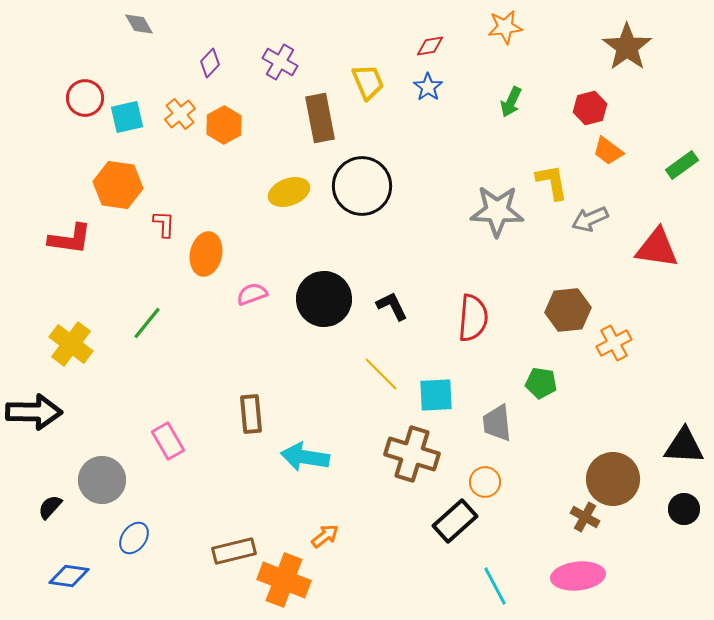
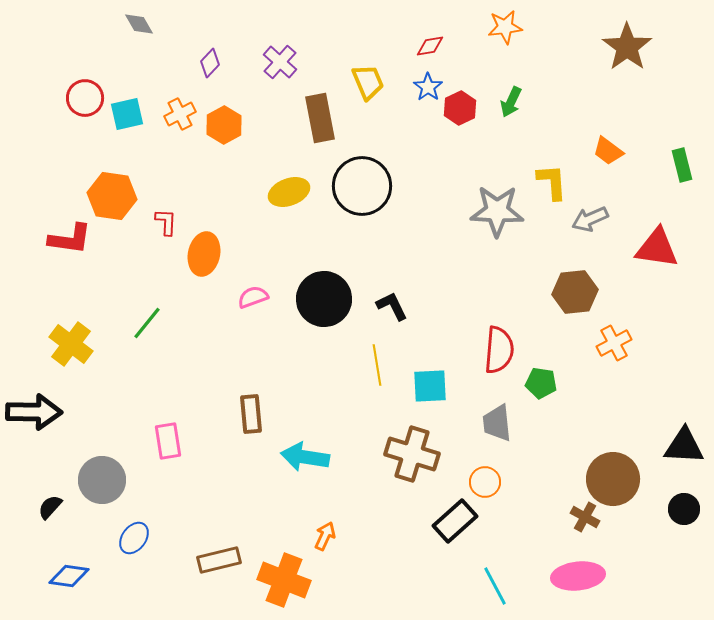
purple cross at (280, 62): rotated 12 degrees clockwise
red hexagon at (590, 108): moved 130 px left; rotated 12 degrees counterclockwise
orange cross at (180, 114): rotated 12 degrees clockwise
cyan square at (127, 117): moved 3 px up
green rectangle at (682, 165): rotated 68 degrees counterclockwise
yellow L-shape at (552, 182): rotated 6 degrees clockwise
orange hexagon at (118, 185): moved 6 px left, 11 px down
red L-shape at (164, 224): moved 2 px right, 2 px up
orange ellipse at (206, 254): moved 2 px left
pink semicircle at (252, 294): moved 1 px right, 3 px down
brown hexagon at (568, 310): moved 7 px right, 18 px up
red semicircle at (473, 318): moved 26 px right, 32 px down
yellow line at (381, 374): moved 4 px left, 9 px up; rotated 36 degrees clockwise
cyan square at (436, 395): moved 6 px left, 9 px up
pink rectangle at (168, 441): rotated 21 degrees clockwise
orange arrow at (325, 536): rotated 28 degrees counterclockwise
brown rectangle at (234, 551): moved 15 px left, 9 px down
